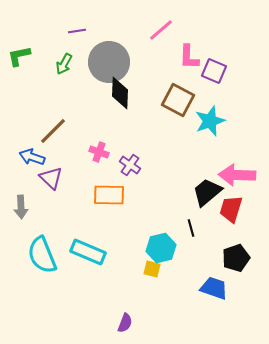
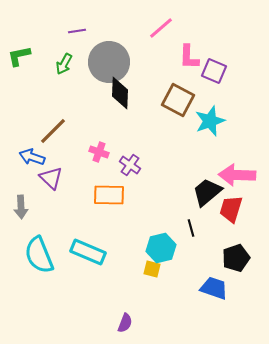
pink line: moved 2 px up
cyan semicircle: moved 3 px left
